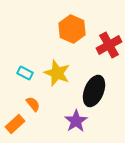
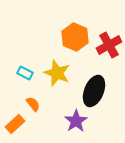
orange hexagon: moved 3 px right, 8 px down
